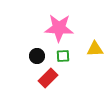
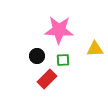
pink star: moved 2 px down
green square: moved 4 px down
red rectangle: moved 1 px left, 1 px down
